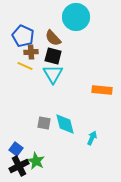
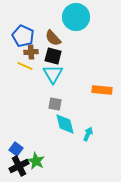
gray square: moved 11 px right, 19 px up
cyan arrow: moved 4 px left, 4 px up
